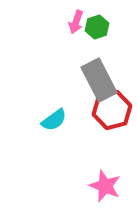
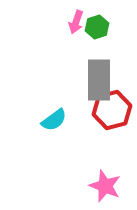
gray rectangle: rotated 27 degrees clockwise
